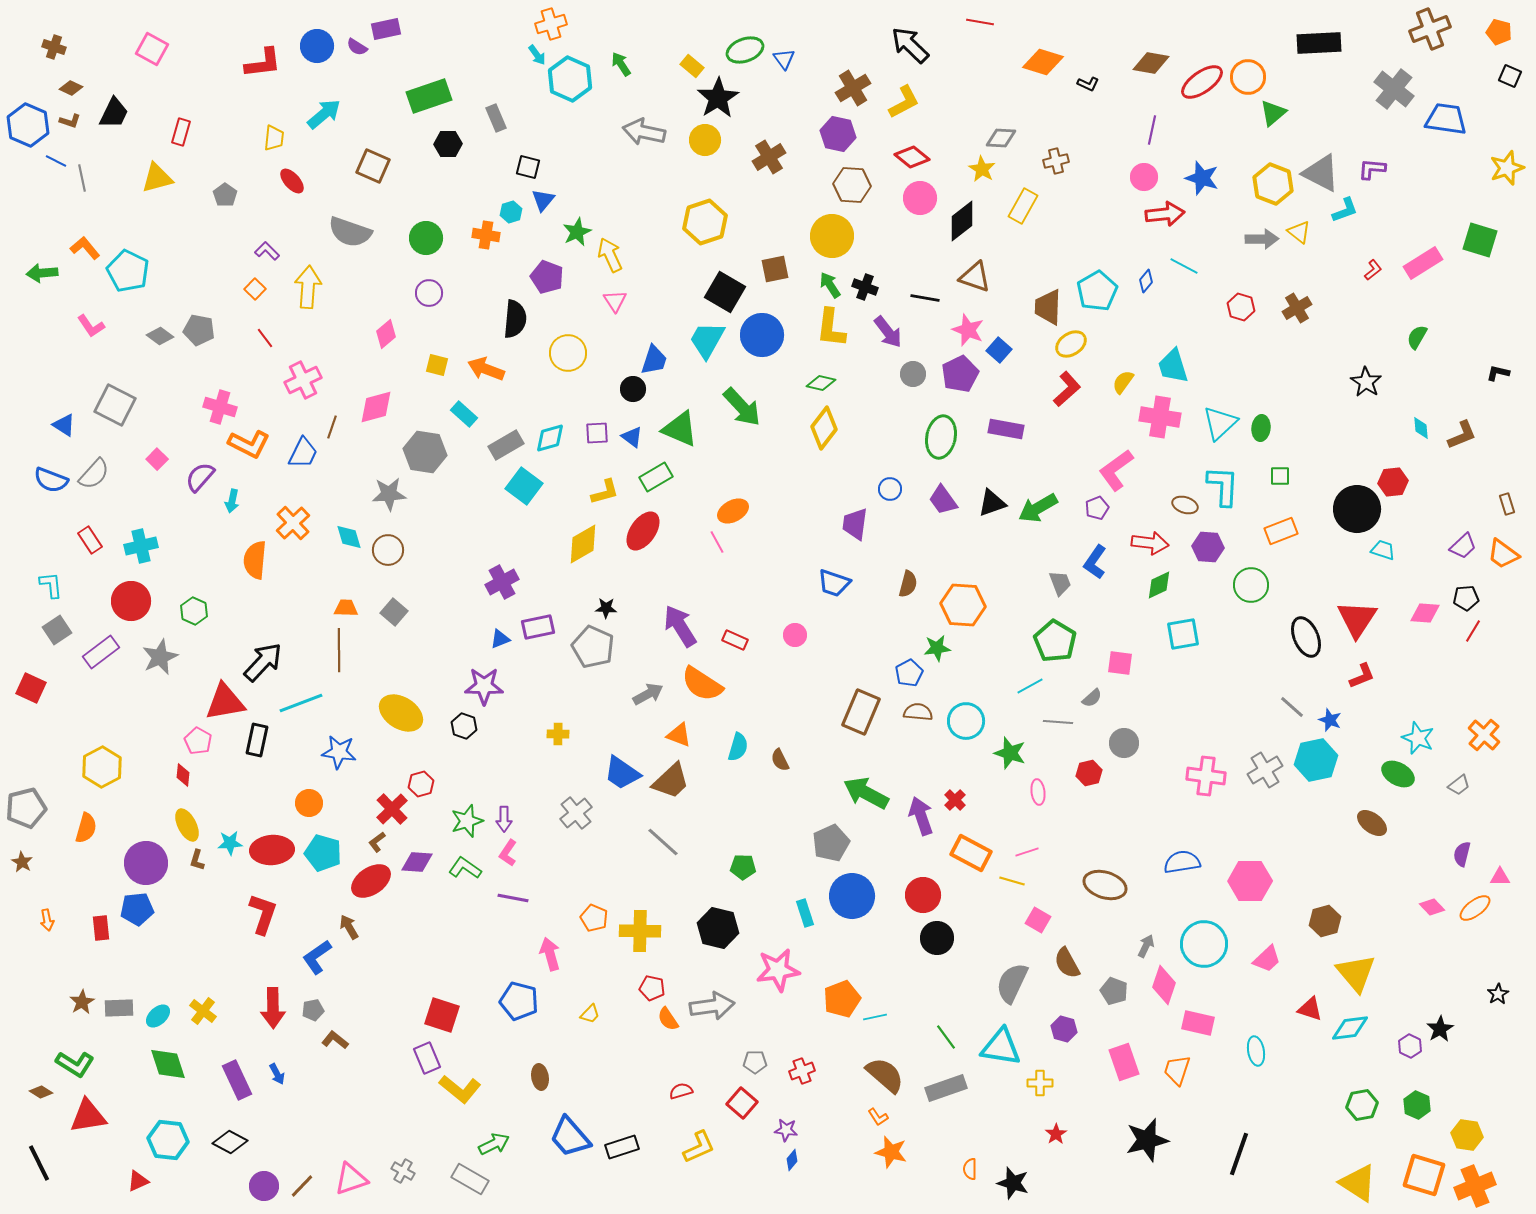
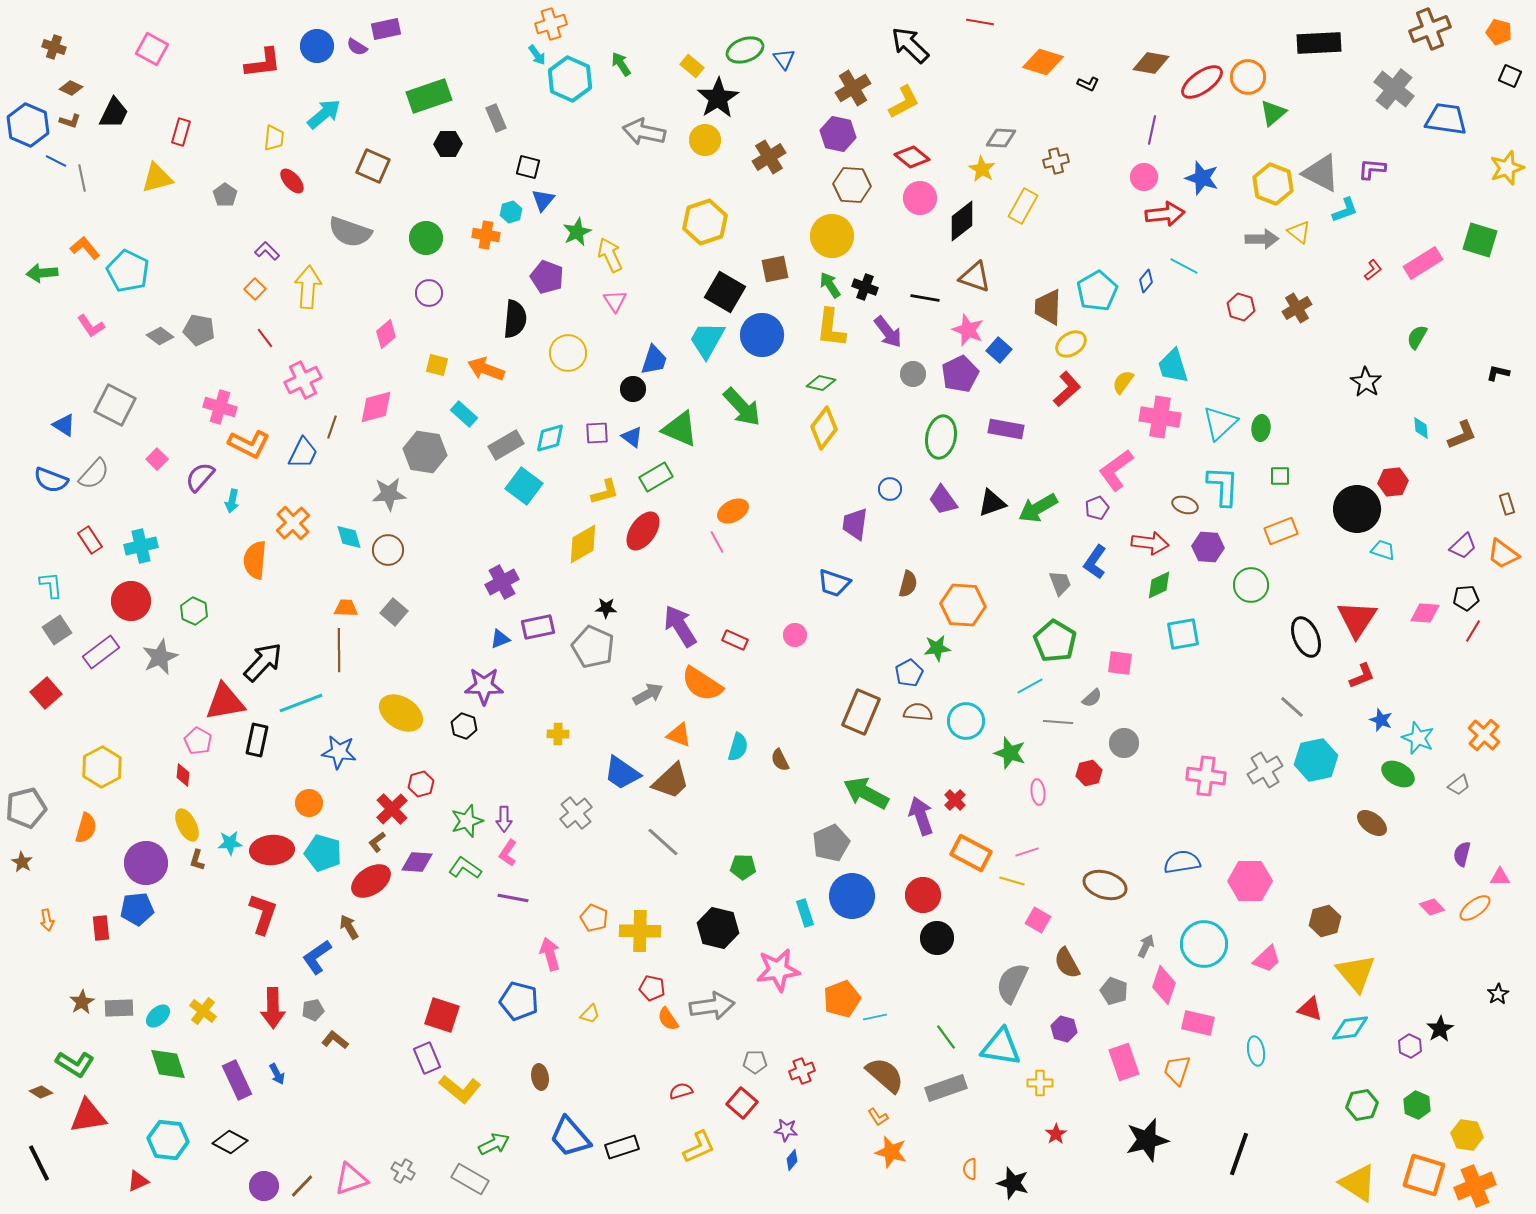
red square at (31, 688): moved 15 px right, 5 px down; rotated 24 degrees clockwise
blue star at (1330, 720): moved 51 px right
